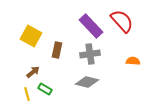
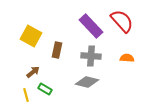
gray cross: moved 1 px right, 2 px down; rotated 12 degrees clockwise
orange semicircle: moved 6 px left, 3 px up
yellow line: moved 1 px left, 1 px down
